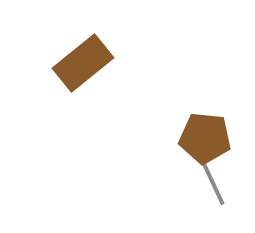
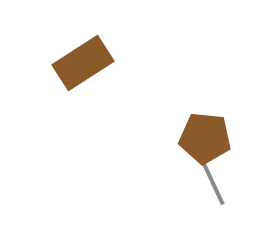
brown rectangle: rotated 6 degrees clockwise
